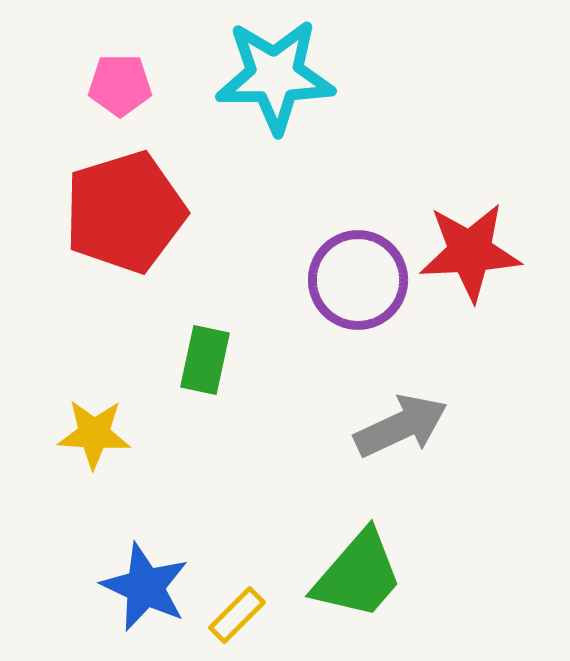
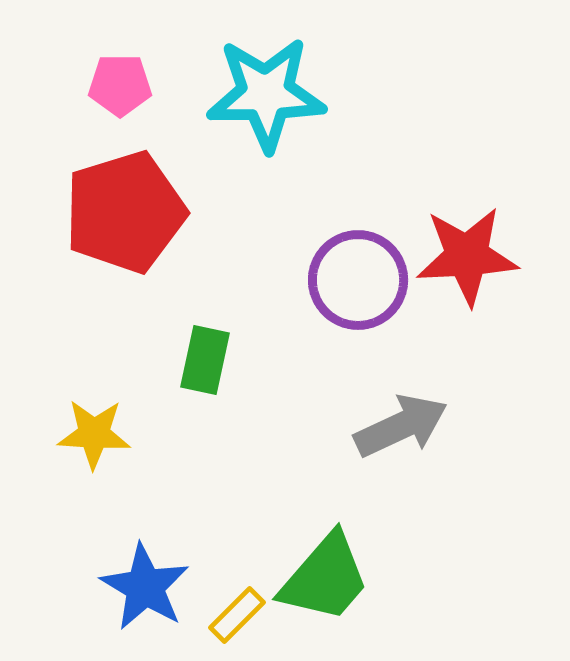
cyan star: moved 9 px left, 18 px down
red star: moved 3 px left, 4 px down
green trapezoid: moved 33 px left, 3 px down
blue star: rotated 6 degrees clockwise
